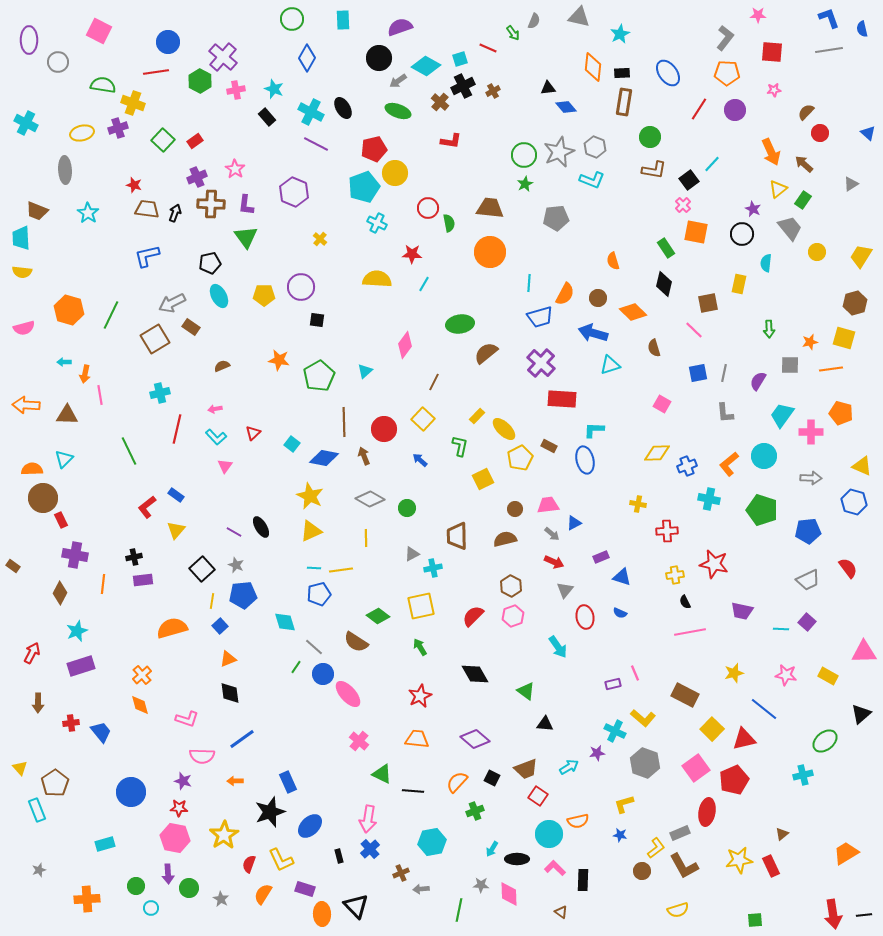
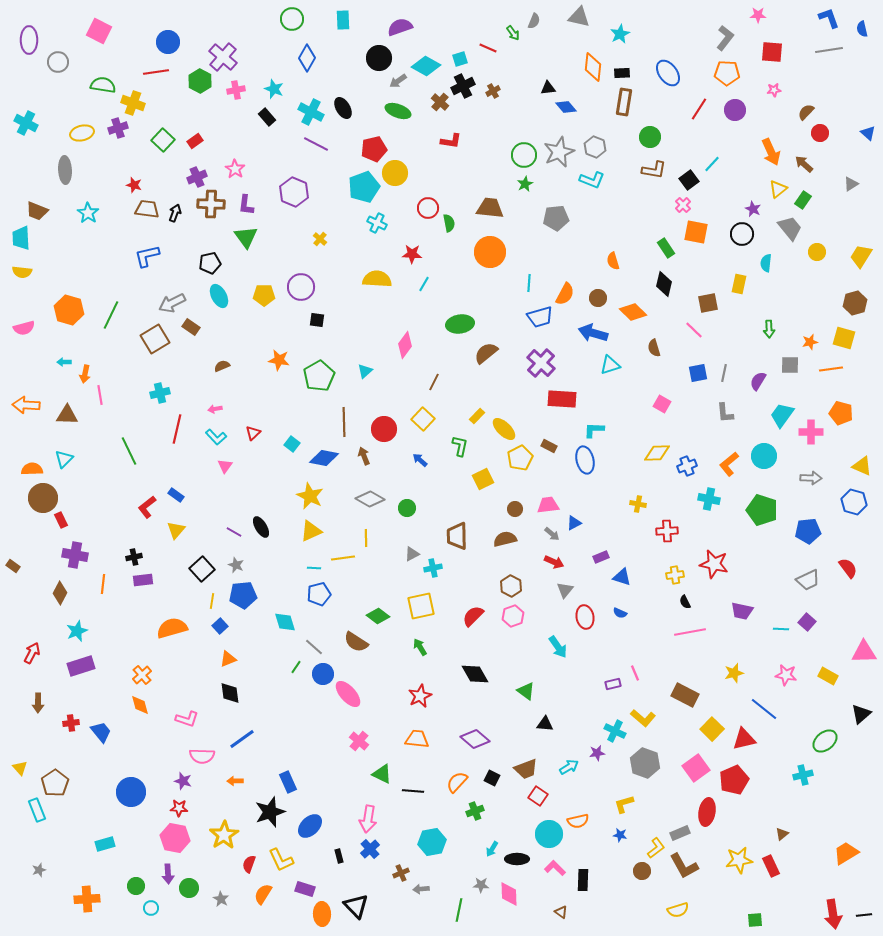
yellow line at (341, 570): moved 2 px right, 12 px up
